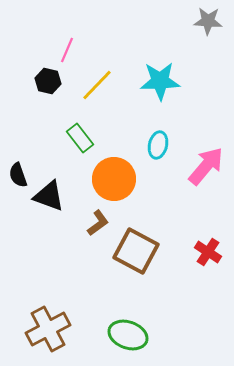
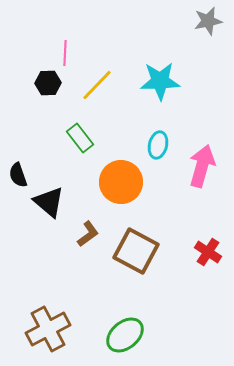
gray star: rotated 16 degrees counterclockwise
pink line: moved 2 px left, 3 px down; rotated 20 degrees counterclockwise
black hexagon: moved 2 px down; rotated 15 degrees counterclockwise
pink arrow: moved 4 px left; rotated 24 degrees counterclockwise
orange circle: moved 7 px right, 3 px down
black triangle: moved 6 px down; rotated 20 degrees clockwise
brown L-shape: moved 10 px left, 11 px down
green ellipse: moved 3 px left; rotated 60 degrees counterclockwise
